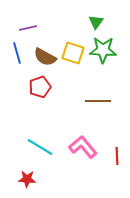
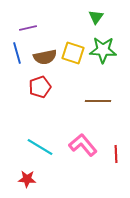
green triangle: moved 5 px up
brown semicircle: rotated 40 degrees counterclockwise
pink L-shape: moved 2 px up
red line: moved 1 px left, 2 px up
